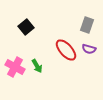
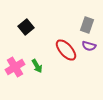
purple semicircle: moved 3 px up
pink cross: rotated 30 degrees clockwise
